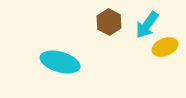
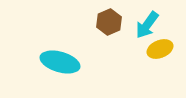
brown hexagon: rotated 10 degrees clockwise
yellow ellipse: moved 5 px left, 2 px down
